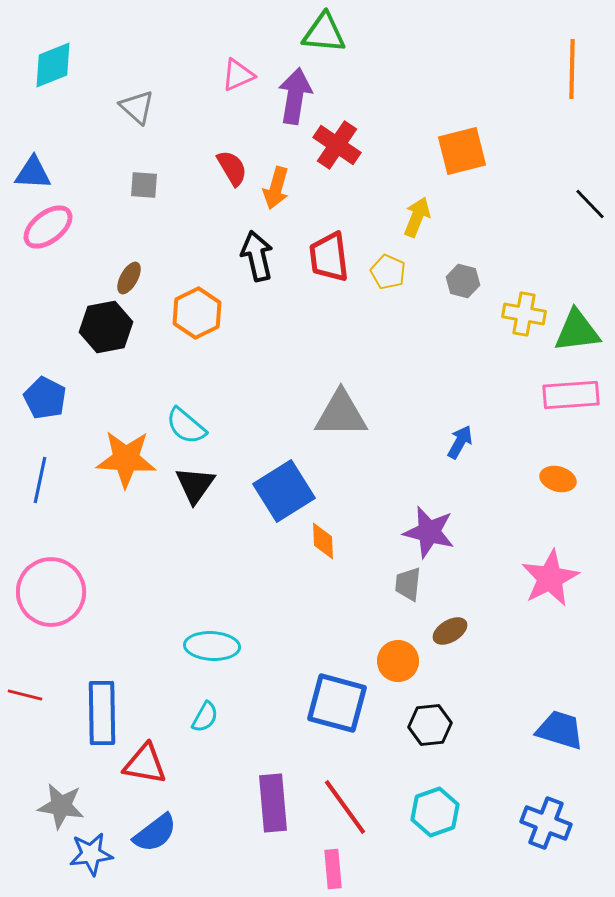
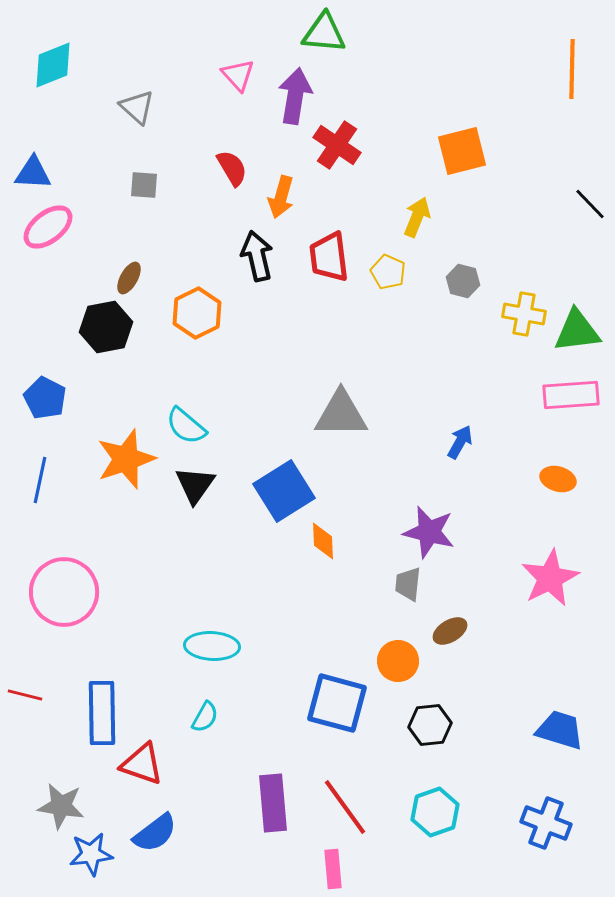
pink triangle at (238, 75): rotated 48 degrees counterclockwise
orange arrow at (276, 188): moved 5 px right, 9 px down
orange star at (126, 459): rotated 22 degrees counterclockwise
pink circle at (51, 592): moved 13 px right
red triangle at (145, 764): moved 3 px left; rotated 9 degrees clockwise
